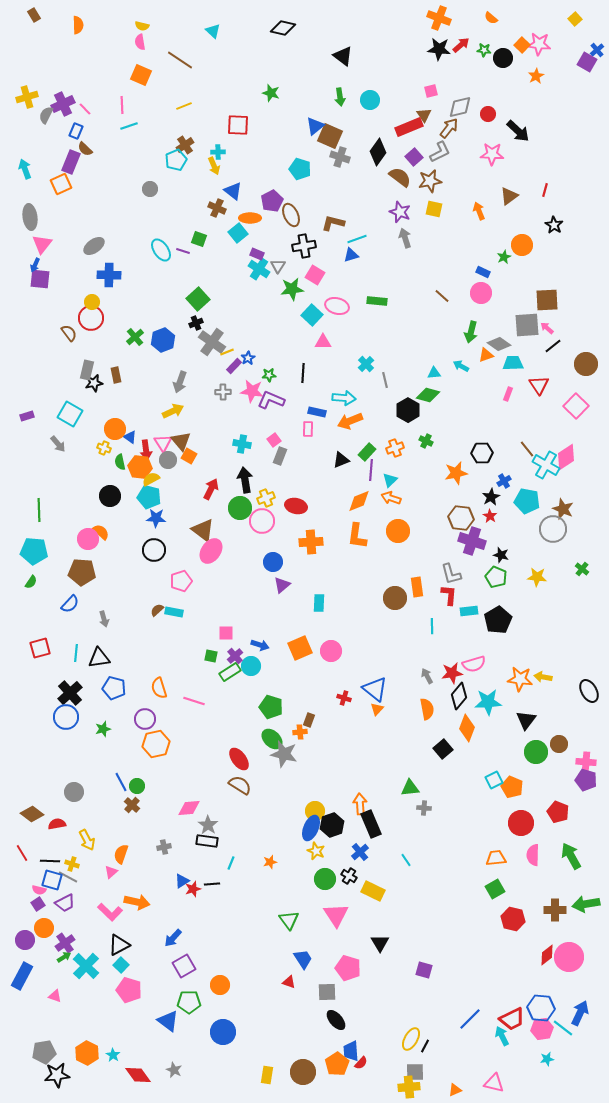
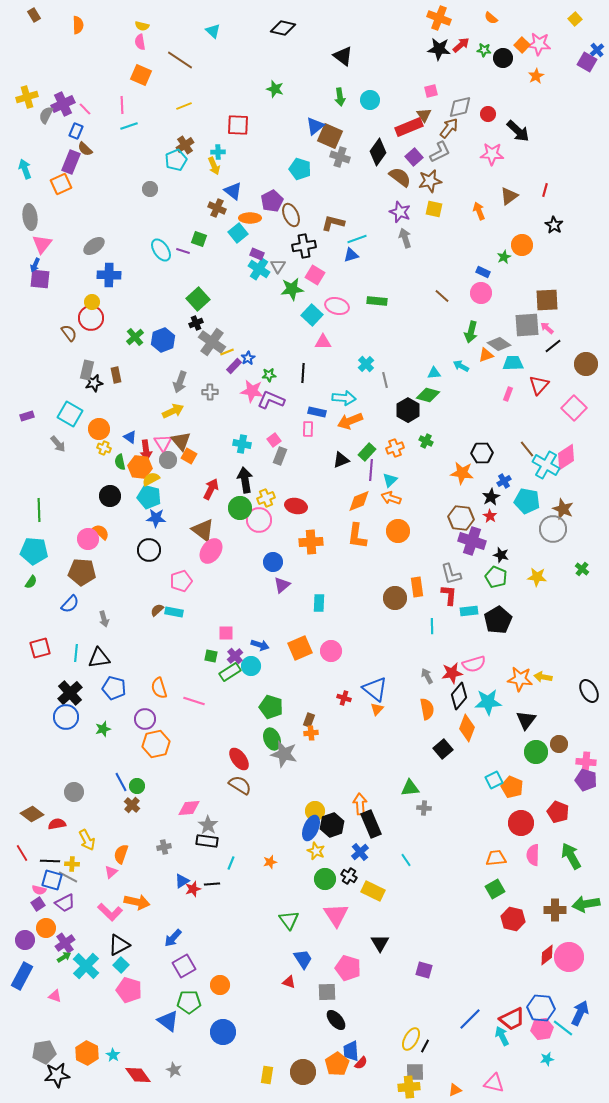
green star at (271, 93): moved 4 px right, 4 px up
red triangle at (539, 385): rotated 15 degrees clockwise
gray cross at (223, 392): moved 13 px left
pink square at (576, 406): moved 2 px left, 2 px down
orange circle at (115, 429): moved 16 px left
orange star at (456, 473): moved 6 px right; rotated 20 degrees clockwise
pink circle at (262, 521): moved 3 px left, 1 px up
black circle at (154, 550): moved 5 px left
orange cross at (300, 732): moved 11 px right, 1 px down
green ellipse at (272, 739): rotated 25 degrees clockwise
yellow cross at (72, 864): rotated 16 degrees counterclockwise
orange circle at (44, 928): moved 2 px right
